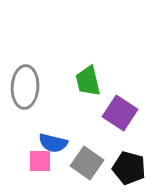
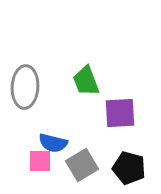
green trapezoid: moved 2 px left; rotated 8 degrees counterclockwise
purple square: rotated 36 degrees counterclockwise
gray square: moved 5 px left, 2 px down; rotated 24 degrees clockwise
